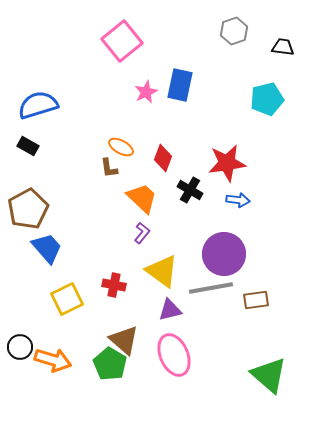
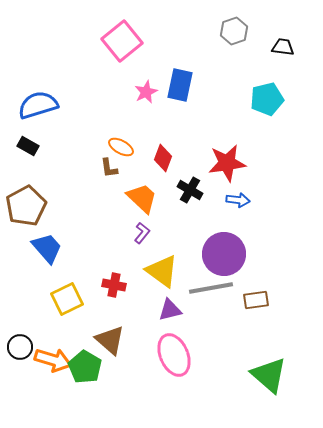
brown pentagon: moved 2 px left, 3 px up
brown triangle: moved 14 px left
green pentagon: moved 25 px left, 3 px down
